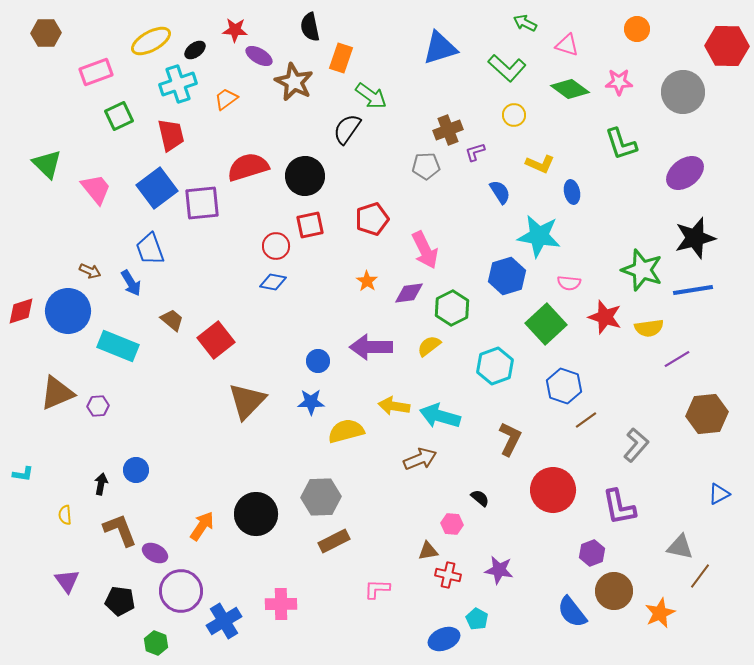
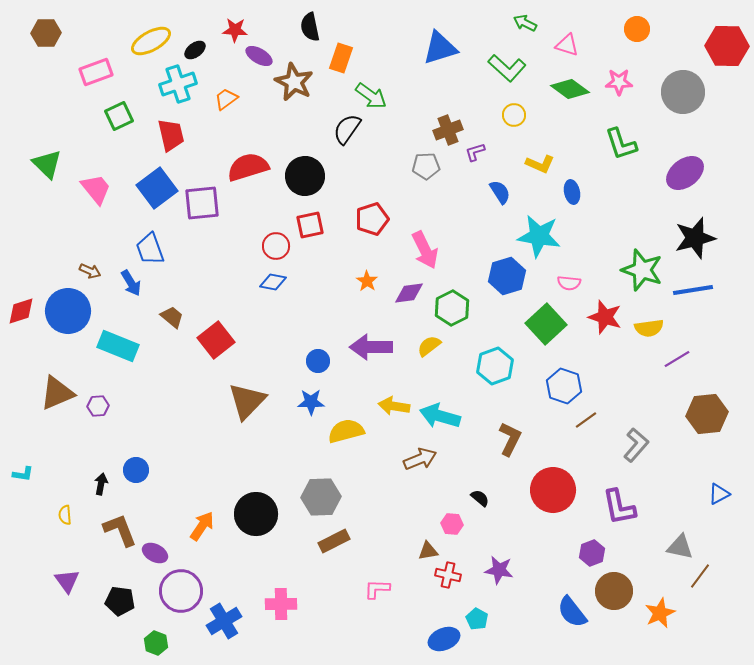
brown trapezoid at (172, 320): moved 3 px up
